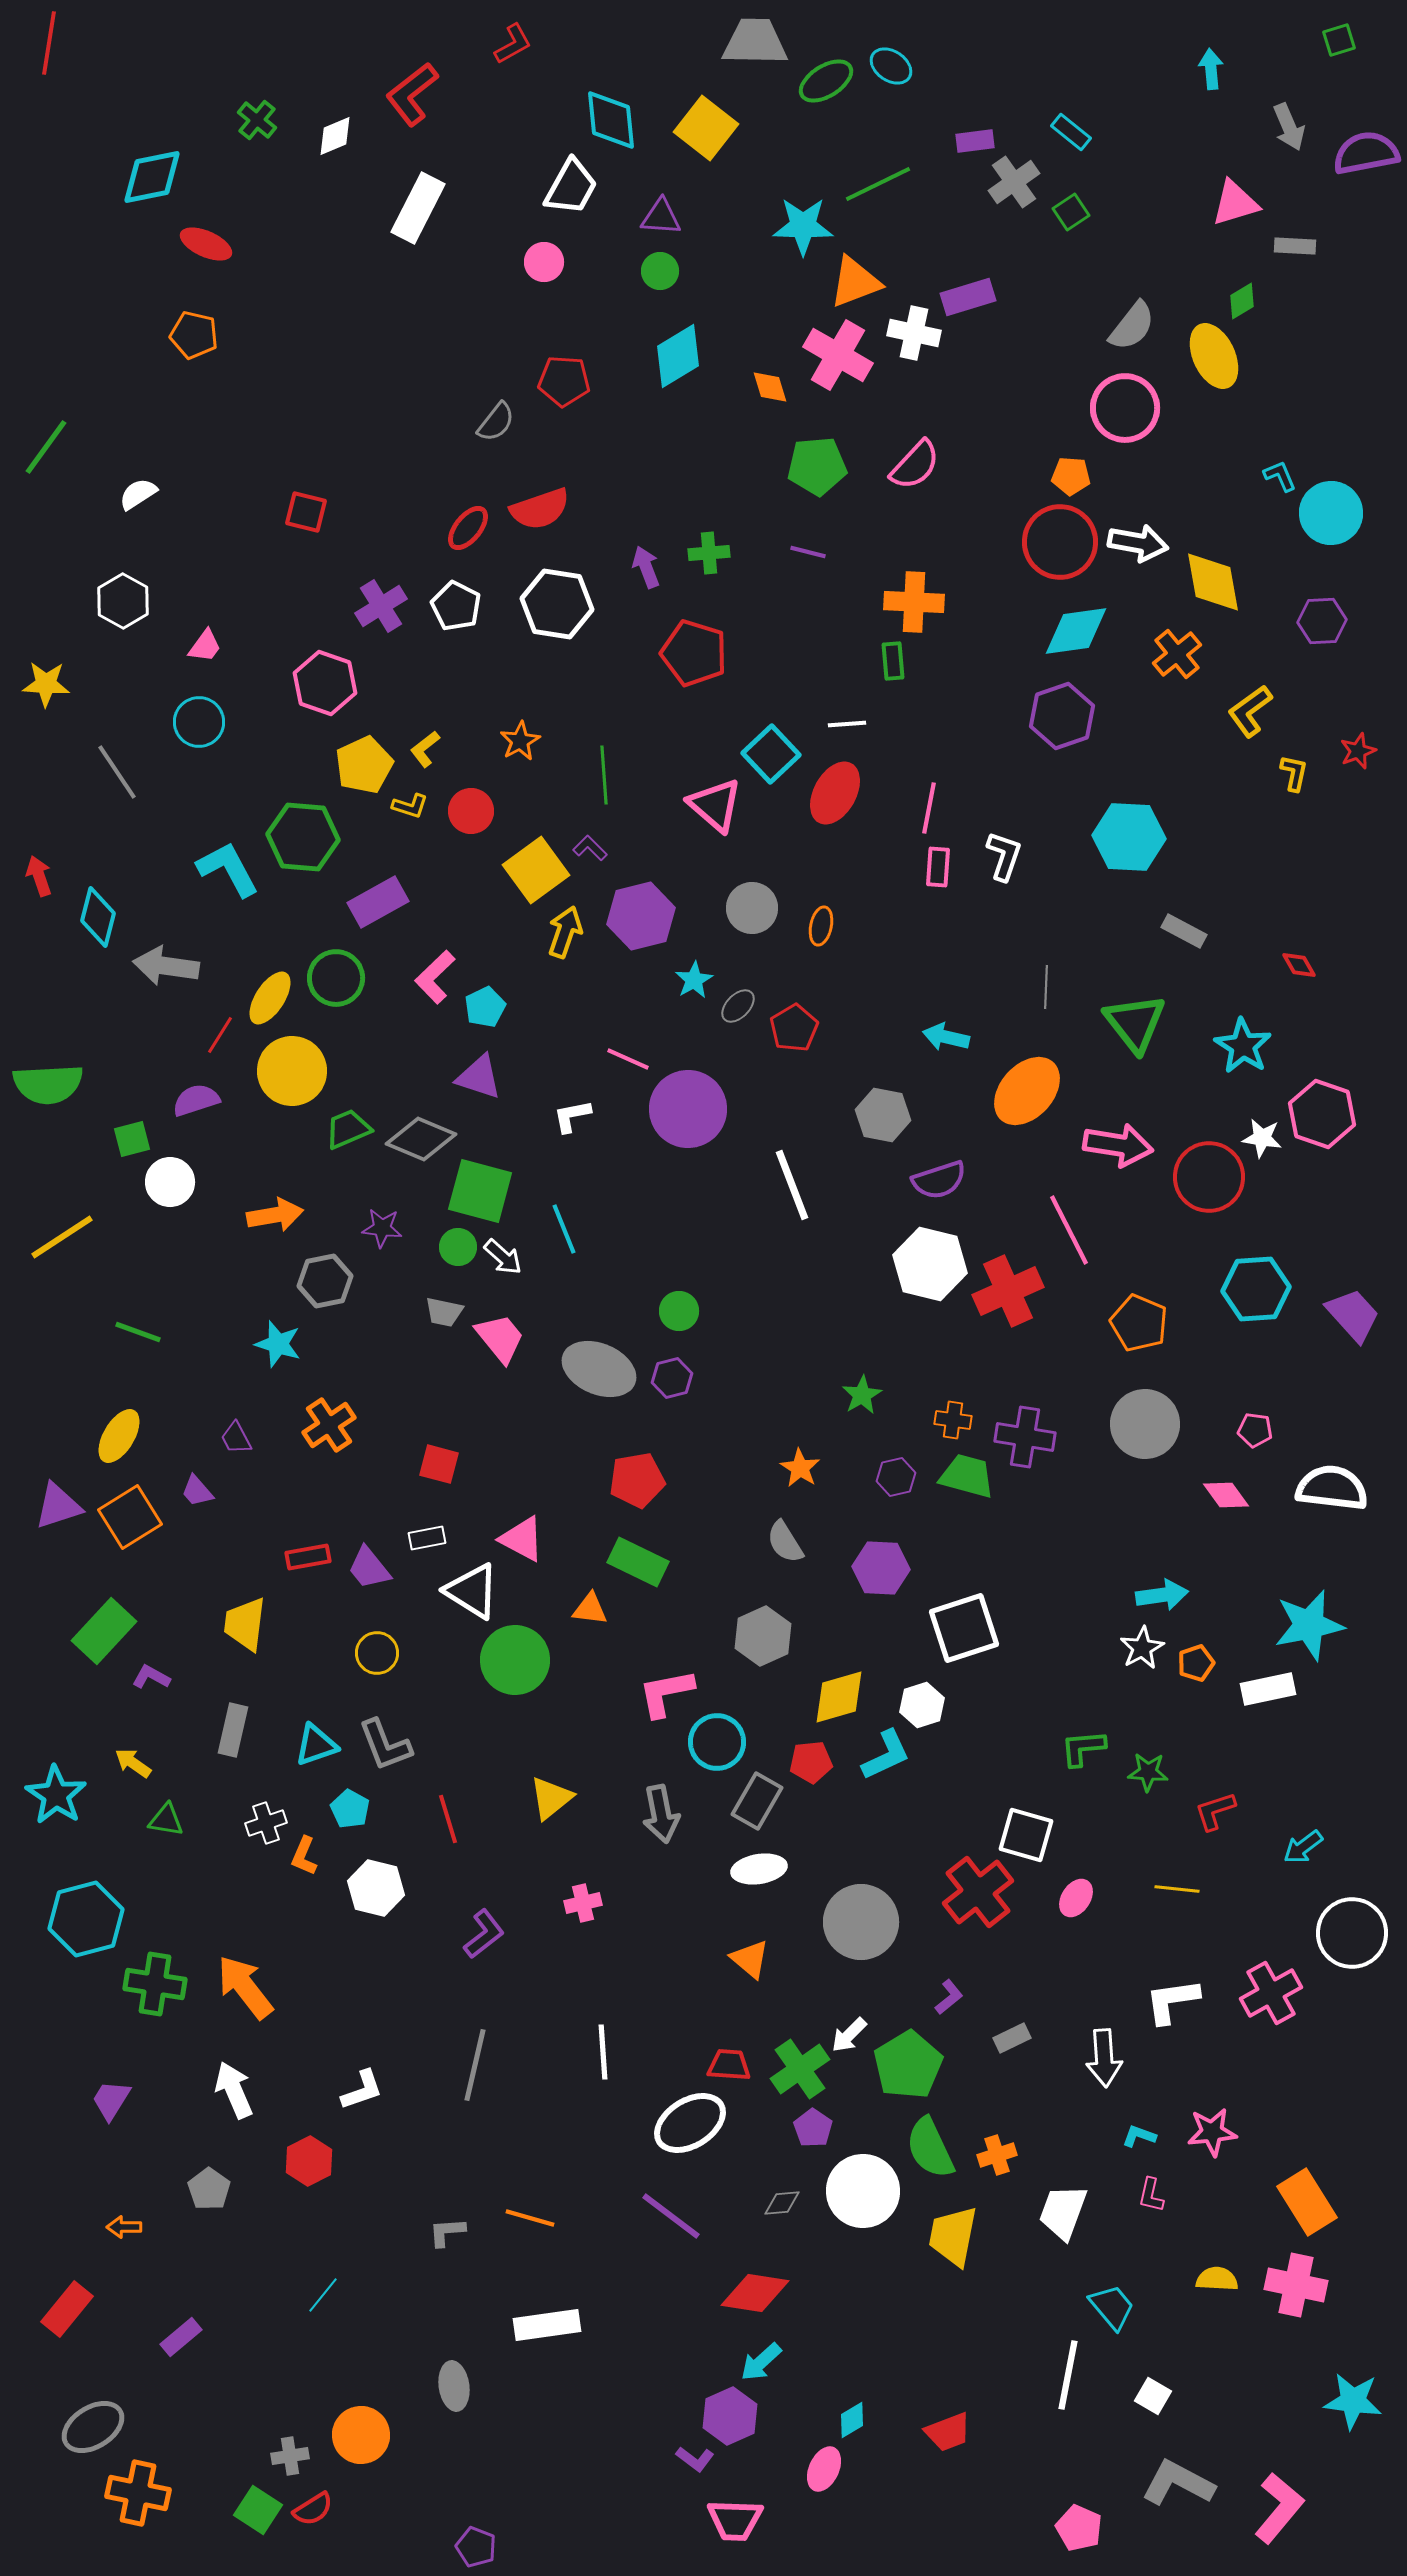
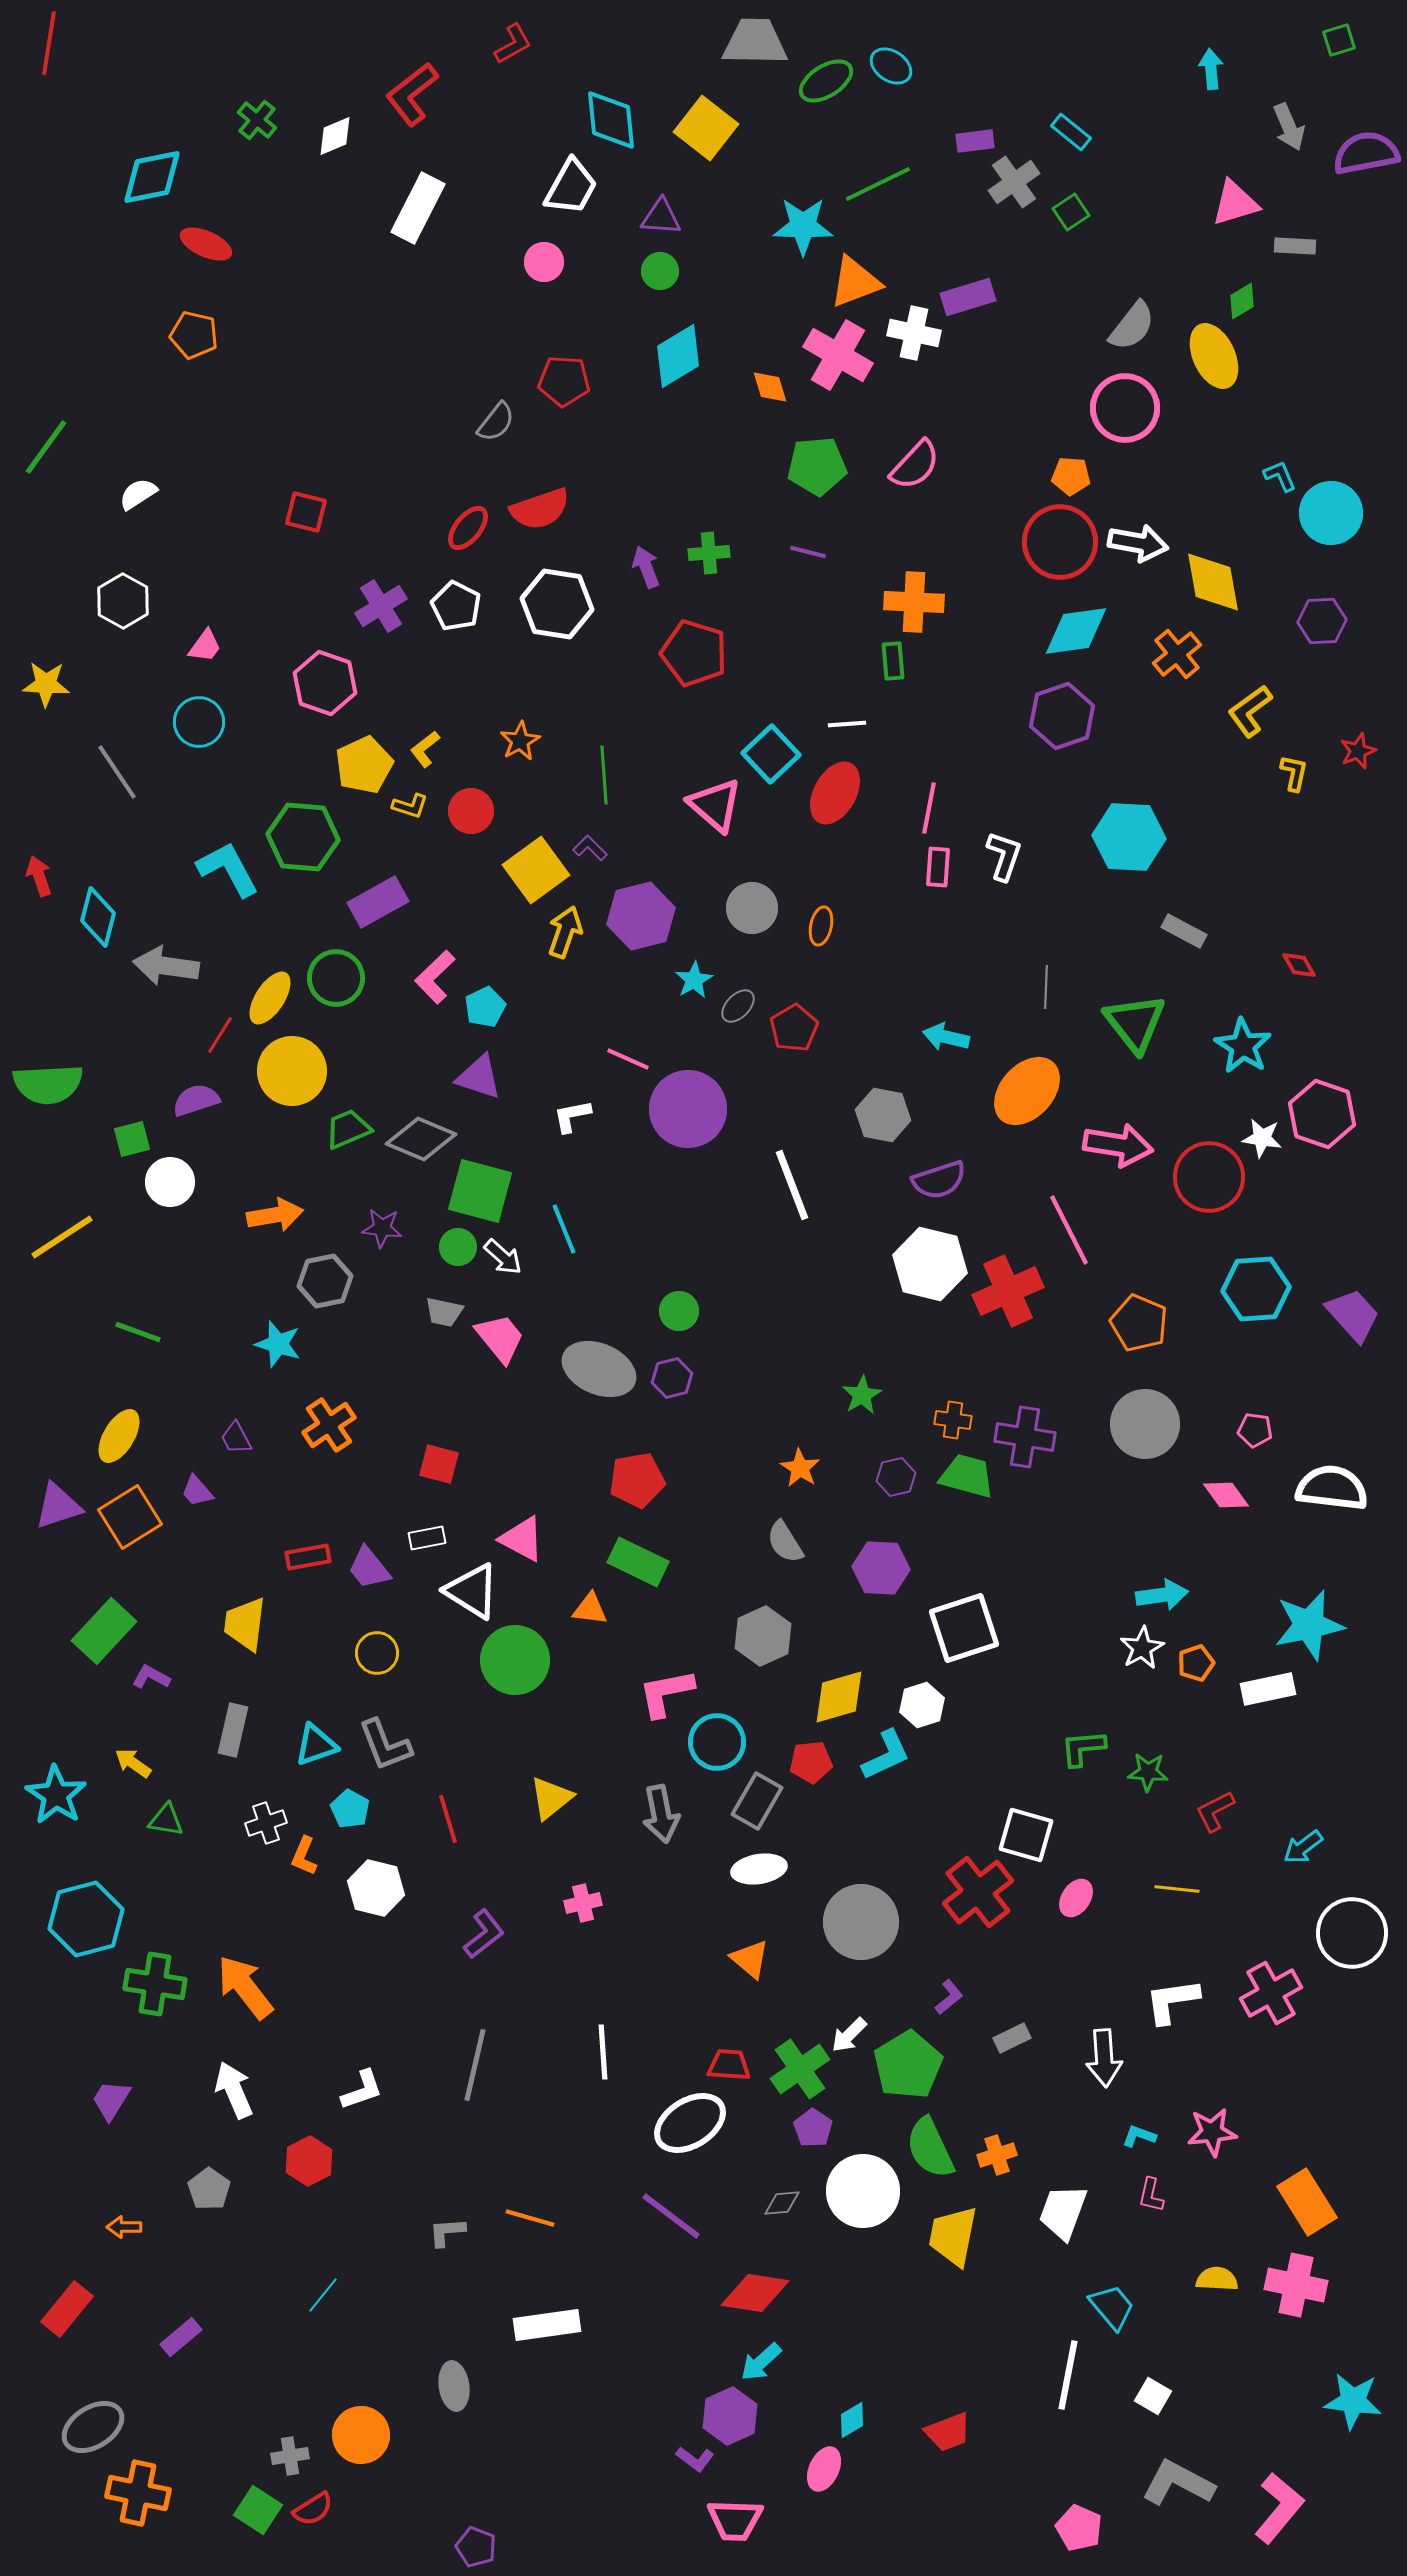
red L-shape at (1215, 1811): rotated 9 degrees counterclockwise
